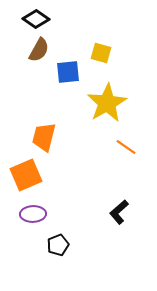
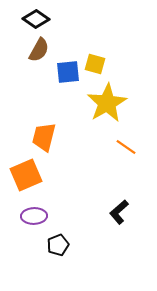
yellow square: moved 6 px left, 11 px down
purple ellipse: moved 1 px right, 2 px down
